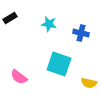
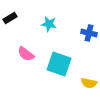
blue cross: moved 8 px right
pink semicircle: moved 7 px right, 23 px up
